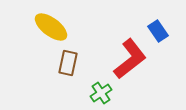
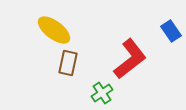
yellow ellipse: moved 3 px right, 3 px down
blue rectangle: moved 13 px right
green cross: moved 1 px right
